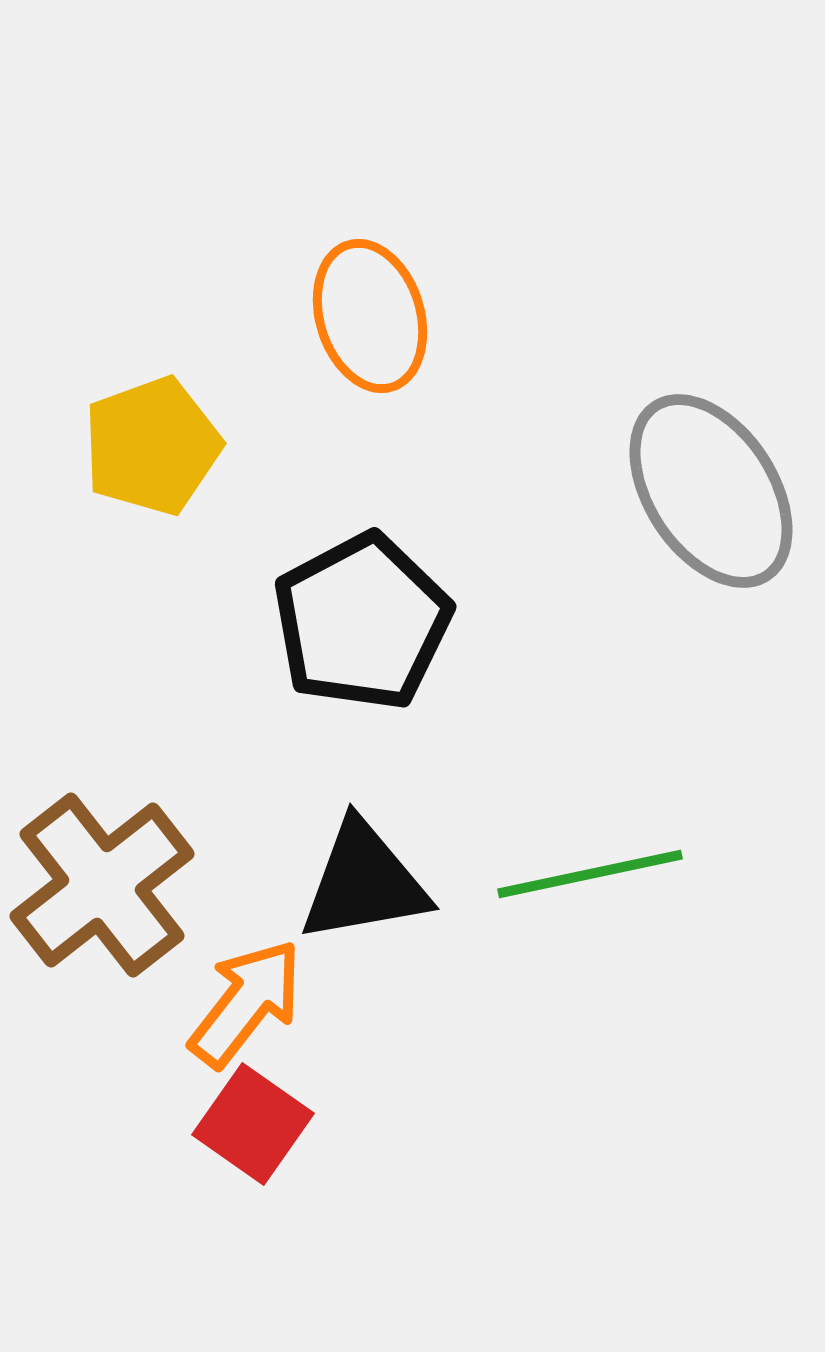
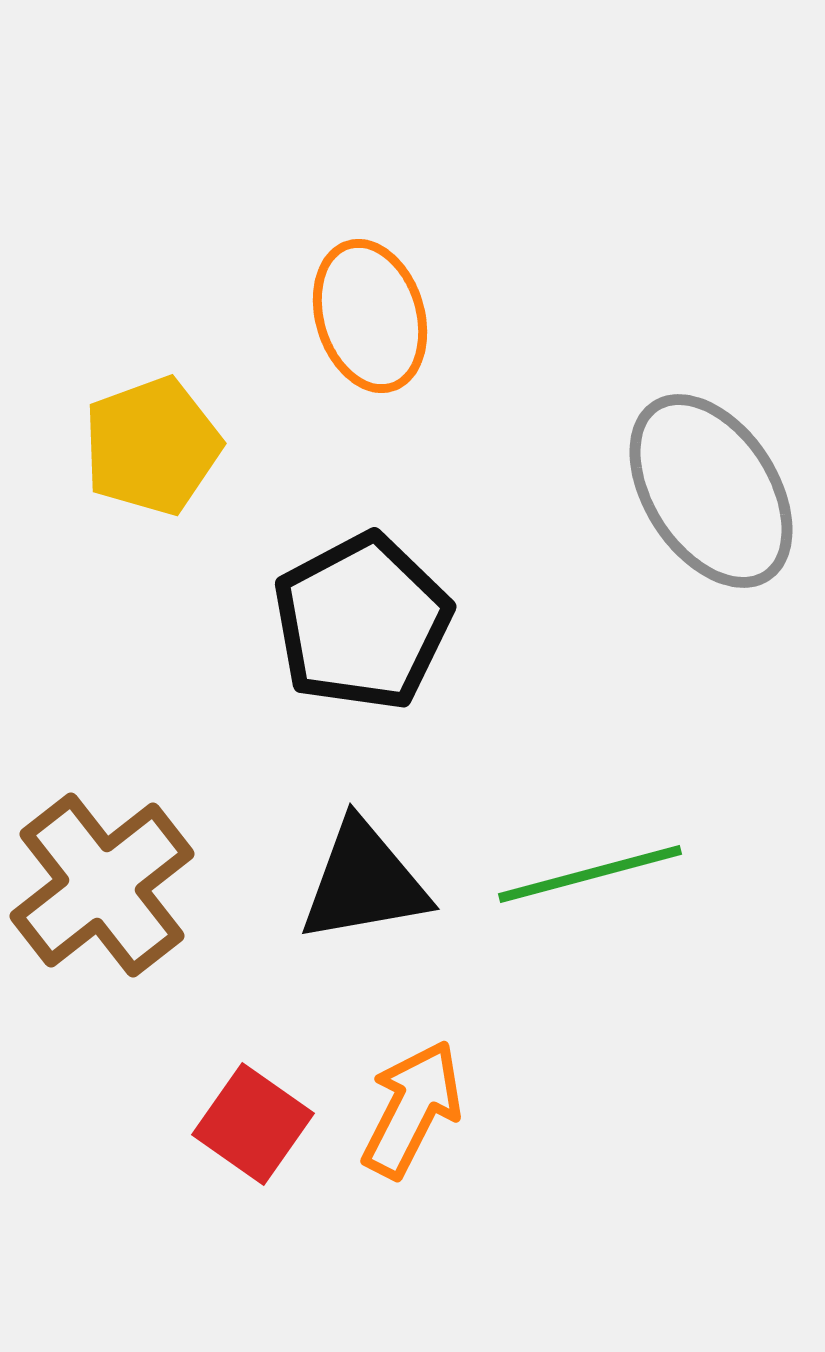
green line: rotated 3 degrees counterclockwise
orange arrow: moved 166 px right, 106 px down; rotated 11 degrees counterclockwise
